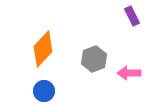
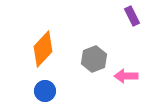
pink arrow: moved 3 px left, 3 px down
blue circle: moved 1 px right
